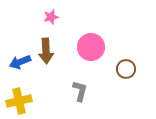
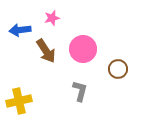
pink star: moved 1 px right, 1 px down
pink circle: moved 8 px left, 2 px down
brown arrow: rotated 30 degrees counterclockwise
blue arrow: moved 32 px up; rotated 15 degrees clockwise
brown circle: moved 8 px left
